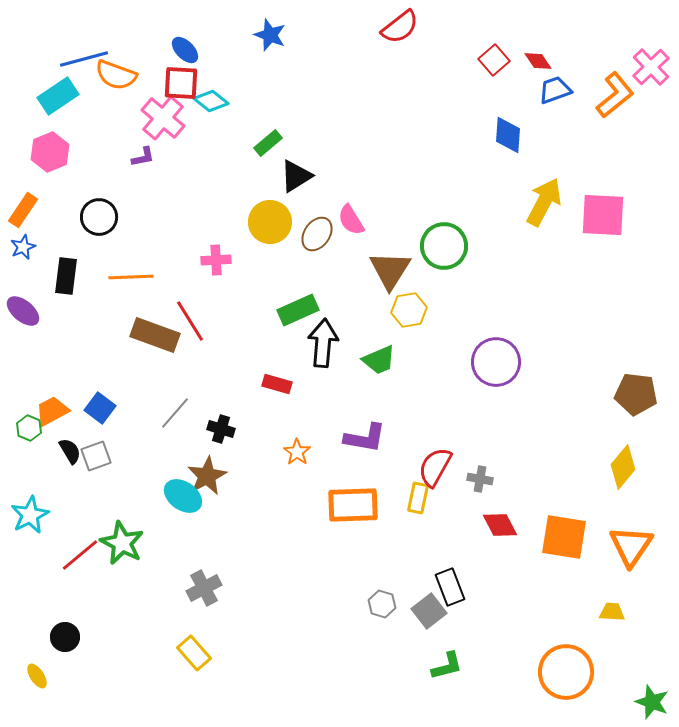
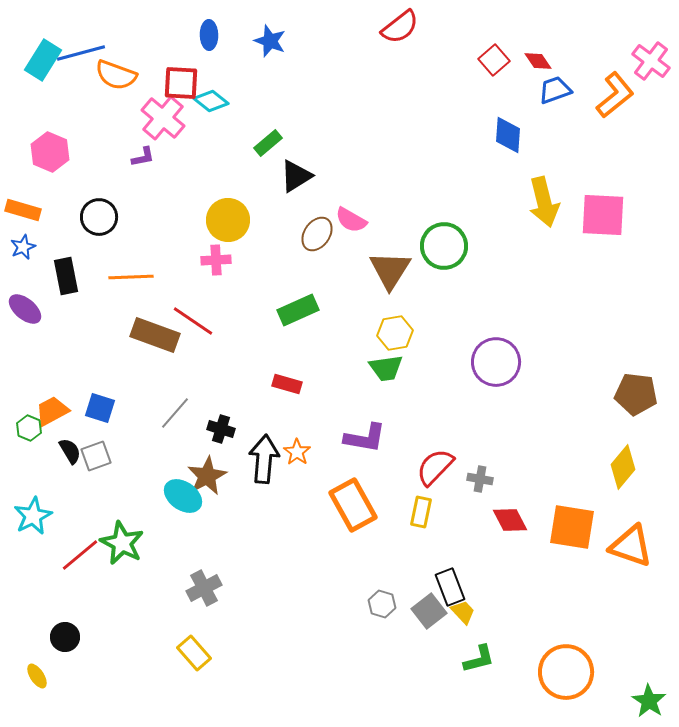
blue star at (270, 35): moved 6 px down
blue ellipse at (185, 50): moved 24 px right, 15 px up; rotated 44 degrees clockwise
blue line at (84, 59): moved 3 px left, 6 px up
pink cross at (651, 67): moved 6 px up; rotated 9 degrees counterclockwise
cyan rectangle at (58, 96): moved 15 px left, 36 px up; rotated 24 degrees counterclockwise
pink hexagon at (50, 152): rotated 15 degrees counterclockwise
yellow arrow at (544, 202): rotated 138 degrees clockwise
orange rectangle at (23, 210): rotated 72 degrees clockwise
pink semicircle at (351, 220): rotated 28 degrees counterclockwise
yellow circle at (270, 222): moved 42 px left, 2 px up
black rectangle at (66, 276): rotated 18 degrees counterclockwise
yellow hexagon at (409, 310): moved 14 px left, 23 px down
purple ellipse at (23, 311): moved 2 px right, 2 px up
red line at (190, 321): moved 3 px right; rotated 24 degrees counterclockwise
black arrow at (323, 343): moved 59 px left, 116 px down
green trapezoid at (379, 360): moved 7 px right, 8 px down; rotated 15 degrees clockwise
red rectangle at (277, 384): moved 10 px right
blue square at (100, 408): rotated 20 degrees counterclockwise
red semicircle at (435, 467): rotated 15 degrees clockwise
yellow rectangle at (418, 498): moved 3 px right, 14 px down
orange rectangle at (353, 505): rotated 63 degrees clockwise
cyan star at (30, 515): moved 3 px right, 1 px down
red diamond at (500, 525): moved 10 px right, 5 px up
orange square at (564, 537): moved 8 px right, 10 px up
orange triangle at (631, 546): rotated 45 degrees counterclockwise
yellow trapezoid at (612, 612): moved 149 px left; rotated 44 degrees clockwise
green L-shape at (447, 666): moved 32 px right, 7 px up
green star at (652, 702): moved 3 px left, 1 px up; rotated 12 degrees clockwise
